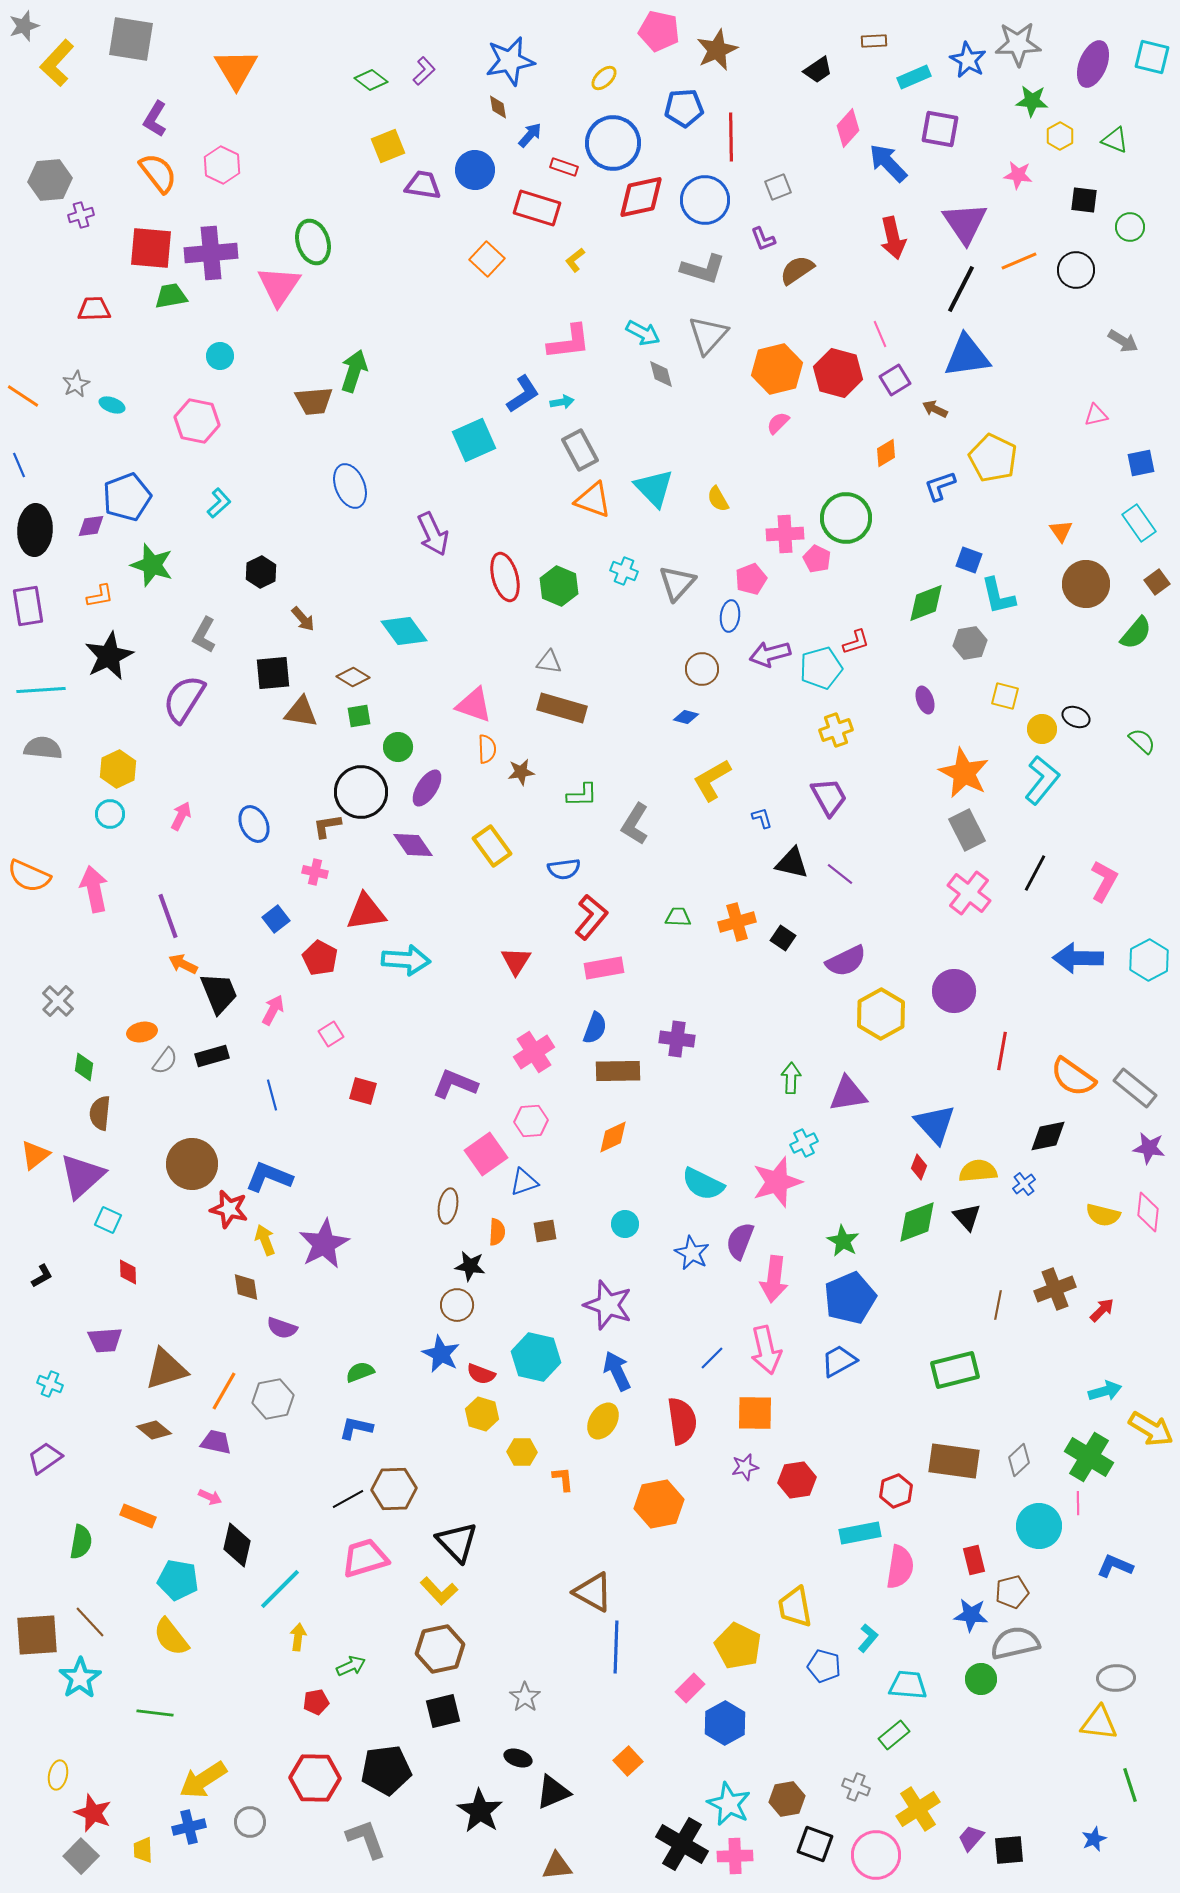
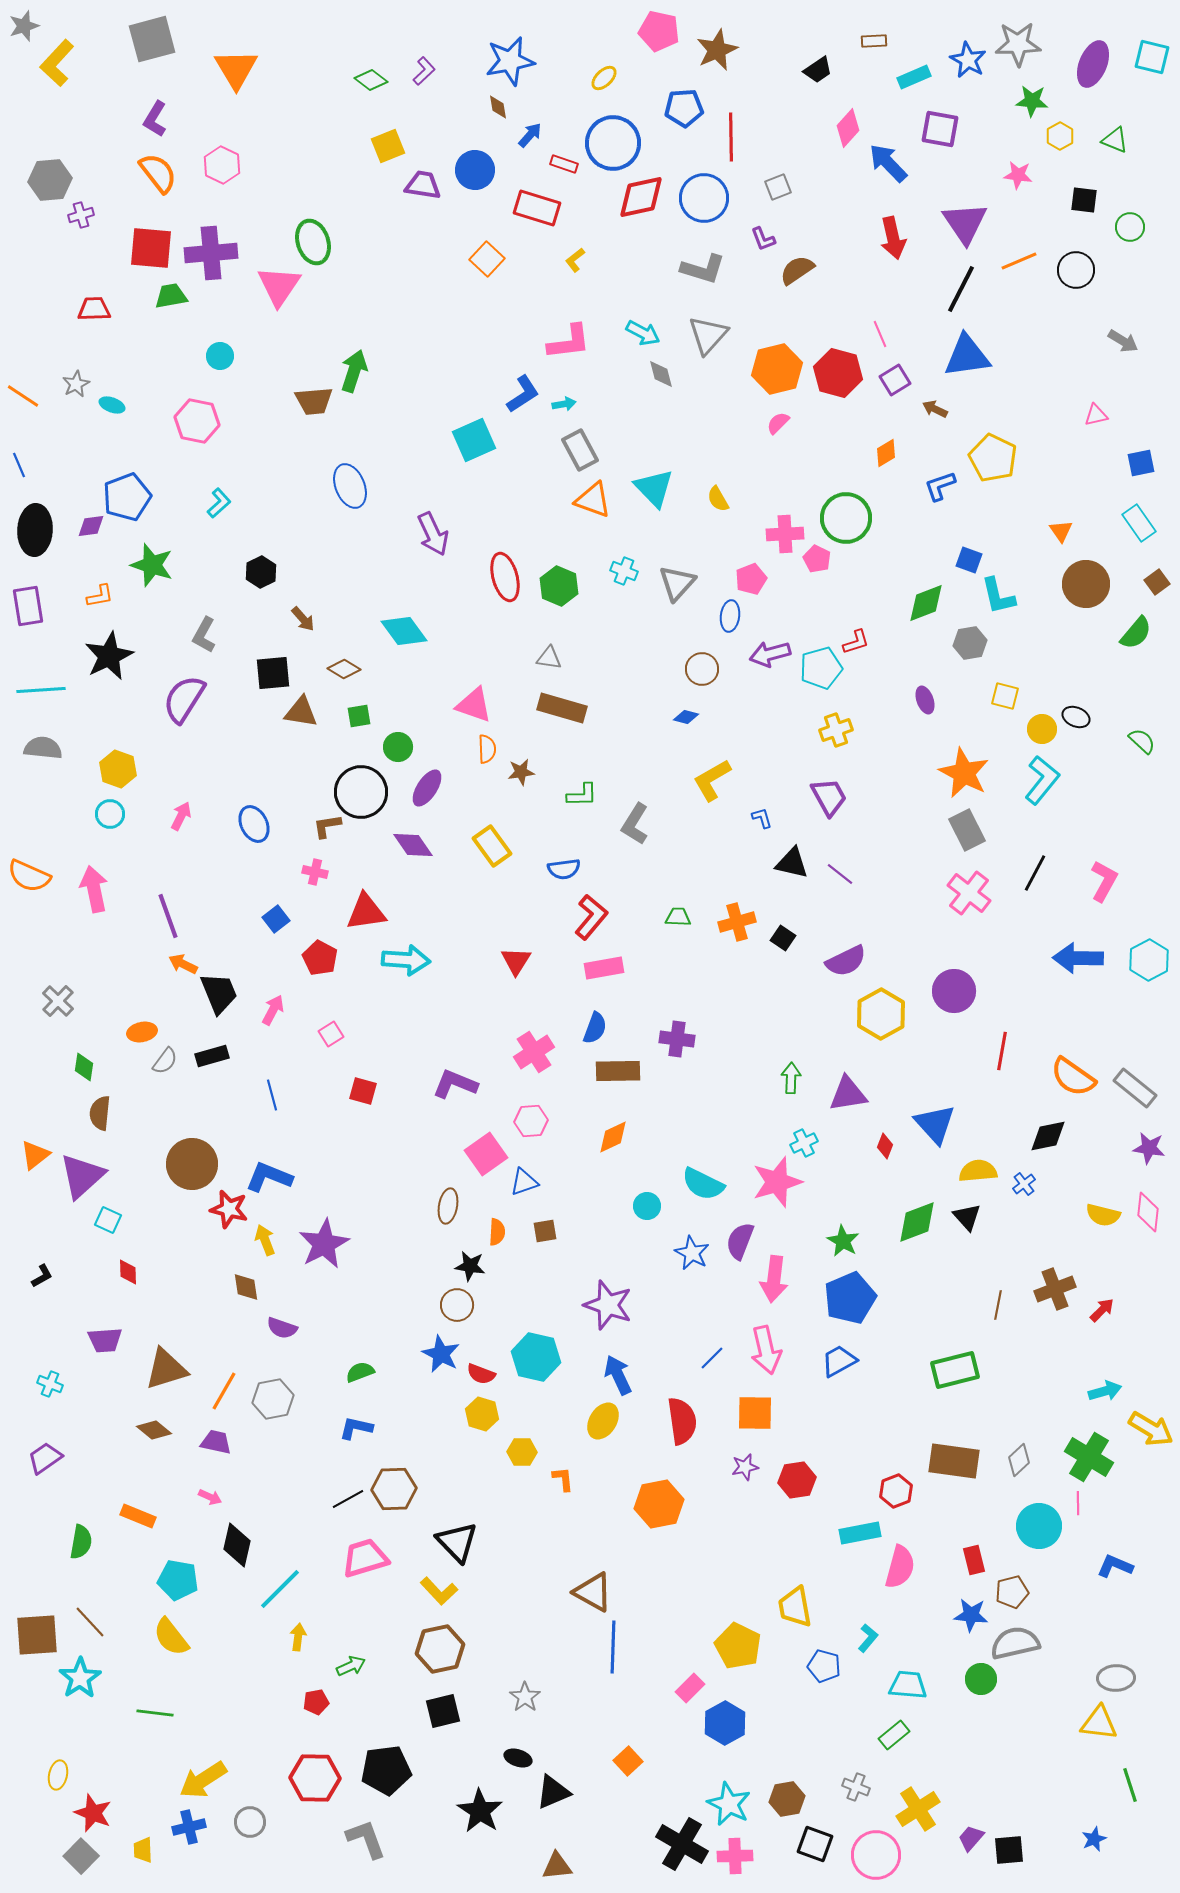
gray square at (131, 39): moved 21 px right; rotated 24 degrees counterclockwise
red rectangle at (564, 167): moved 3 px up
blue circle at (705, 200): moved 1 px left, 2 px up
cyan arrow at (562, 402): moved 2 px right, 2 px down
gray triangle at (549, 662): moved 4 px up
brown diamond at (353, 677): moved 9 px left, 8 px up
yellow hexagon at (118, 769): rotated 15 degrees counterclockwise
red diamond at (919, 1167): moved 34 px left, 21 px up
cyan circle at (625, 1224): moved 22 px right, 18 px up
blue arrow at (617, 1371): moved 1 px right, 4 px down
pink semicircle at (900, 1567): rotated 6 degrees clockwise
blue line at (616, 1647): moved 3 px left
